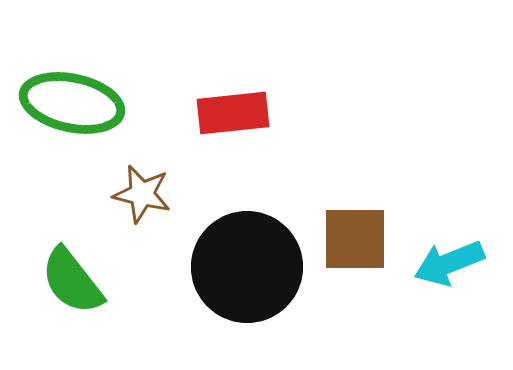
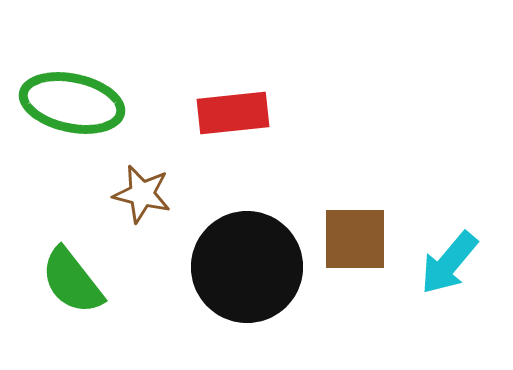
cyan arrow: rotated 28 degrees counterclockwise
